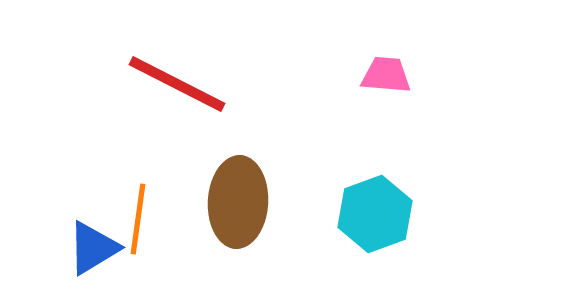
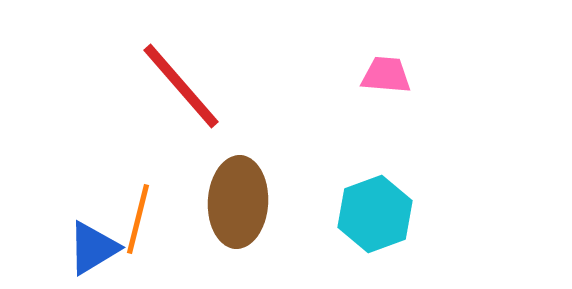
red line: moved 4 px right, 2 px down; rotated 22 degrees clockwise
orange line: rotated 6 degrees clockwise
